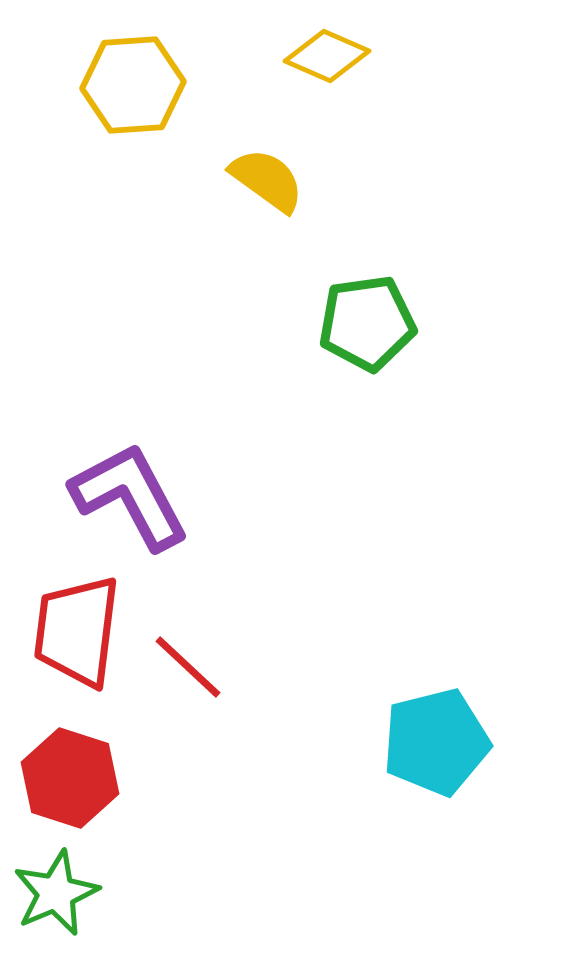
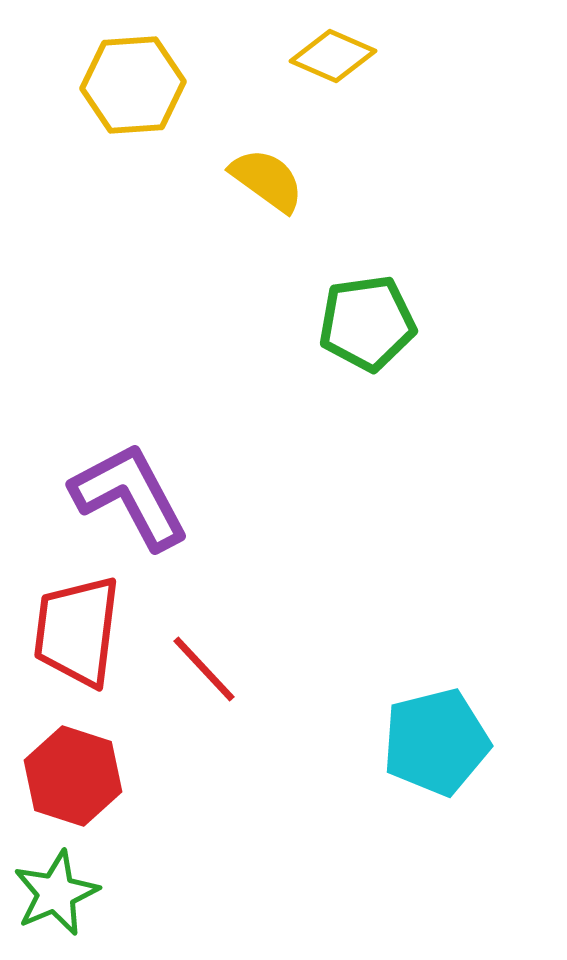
yellow diamond: moved 6 px right
red line: moved 16 px right, 2 px down; rotated 4 degrees clockwise
red hexagon: moved 3 px right, 2 px up
